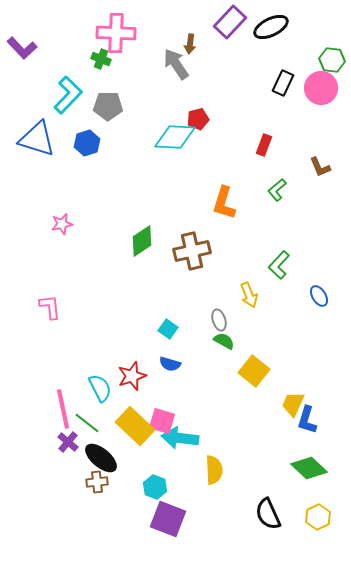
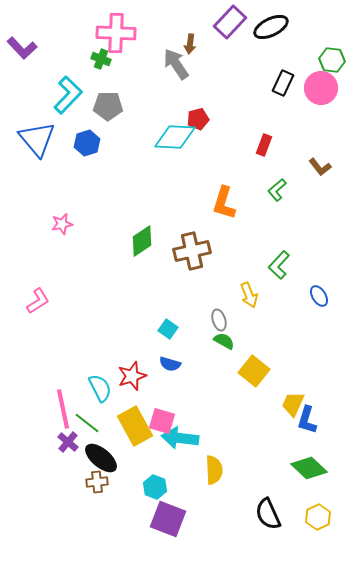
blue triangle at (37, 139): rotated 33 degrees clockwise
brown L-shape at (320, 167): rotated 15 degrees counterclockwise
pink L-shape at (50, 307): moved 12 px left, 6 px up; rotated 64 degrees clockwise
yellow rectangle at (135, 426): rotated 18 degrees clockwise
